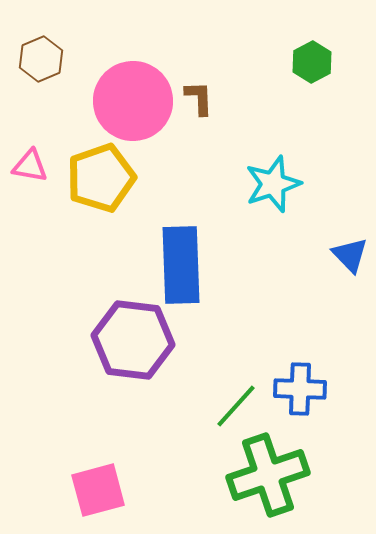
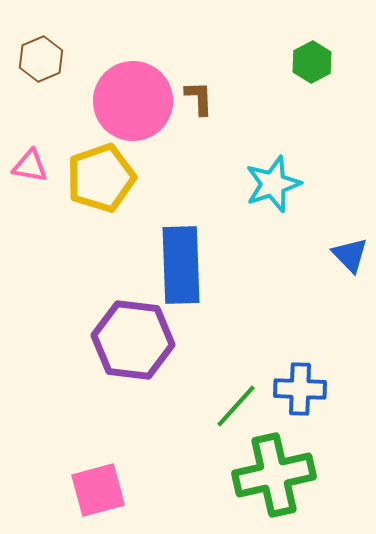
green cross: moved 6 px right; rotated 6 degrees clockwise
